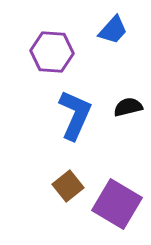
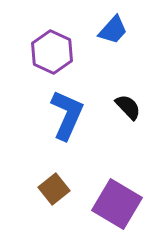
purple hexagon: rotated 21 degrees clockwise
black semicircle: rotated 60 degrees clockwise
blue L-shape: moved 8 px left
brown square: moved 14 px left, 3 px down
